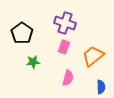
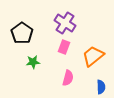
purple cross: rotated 15 degrees clockwise
